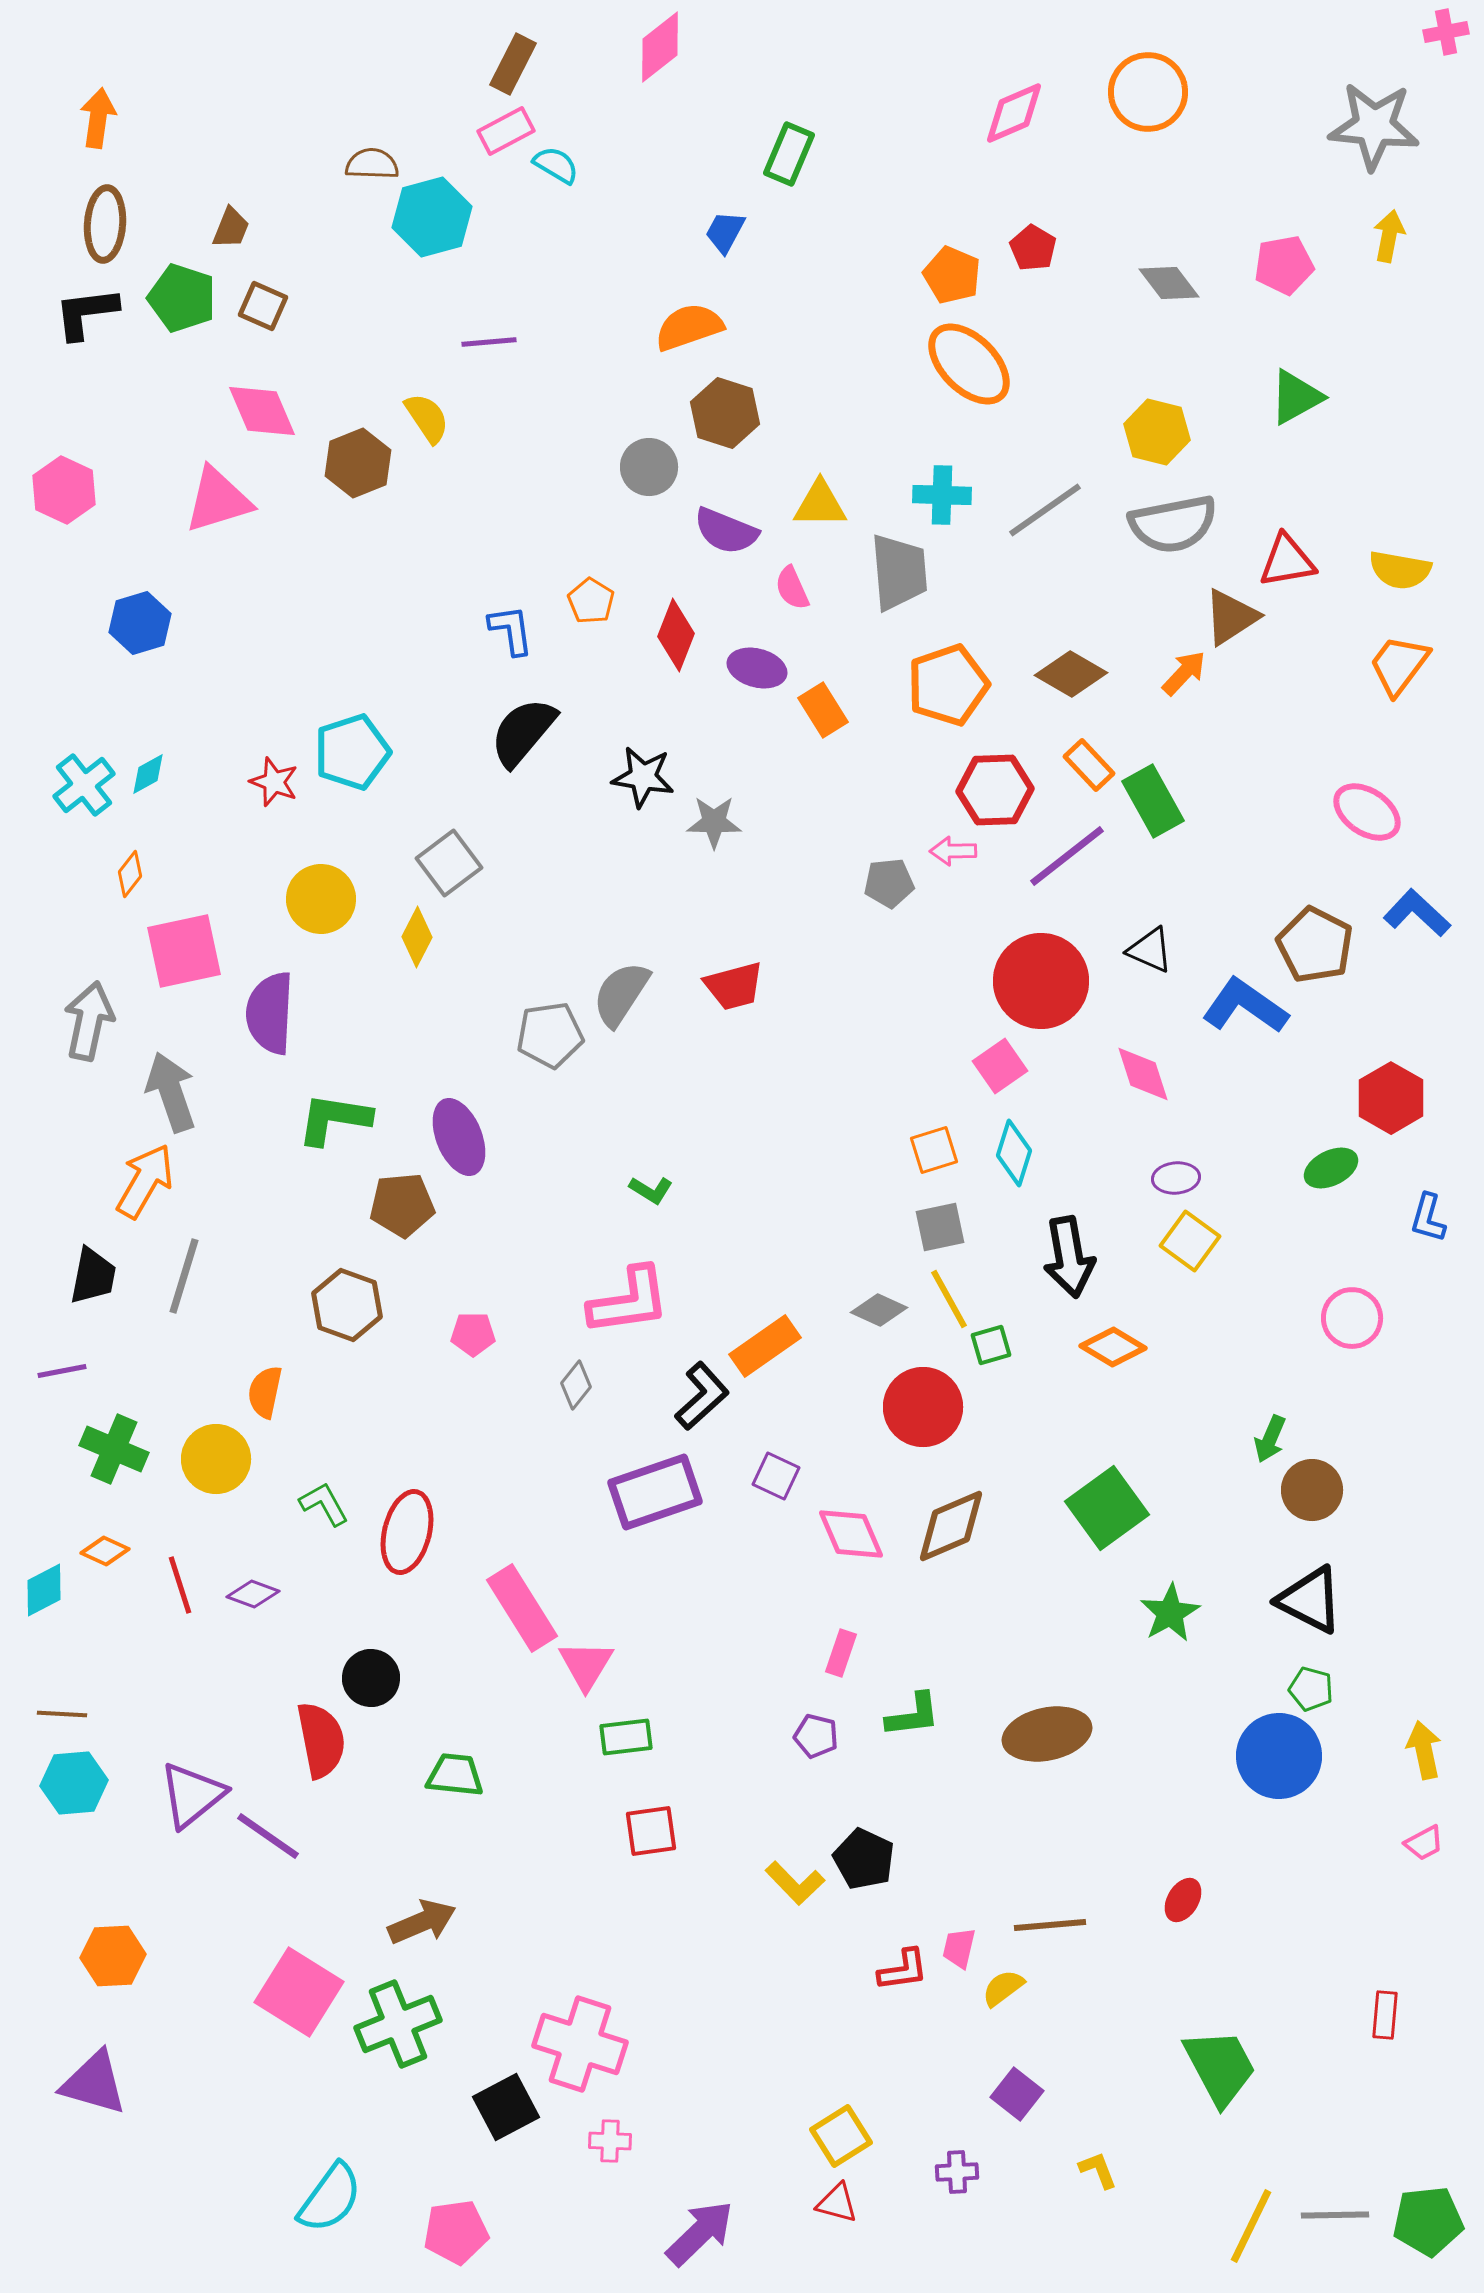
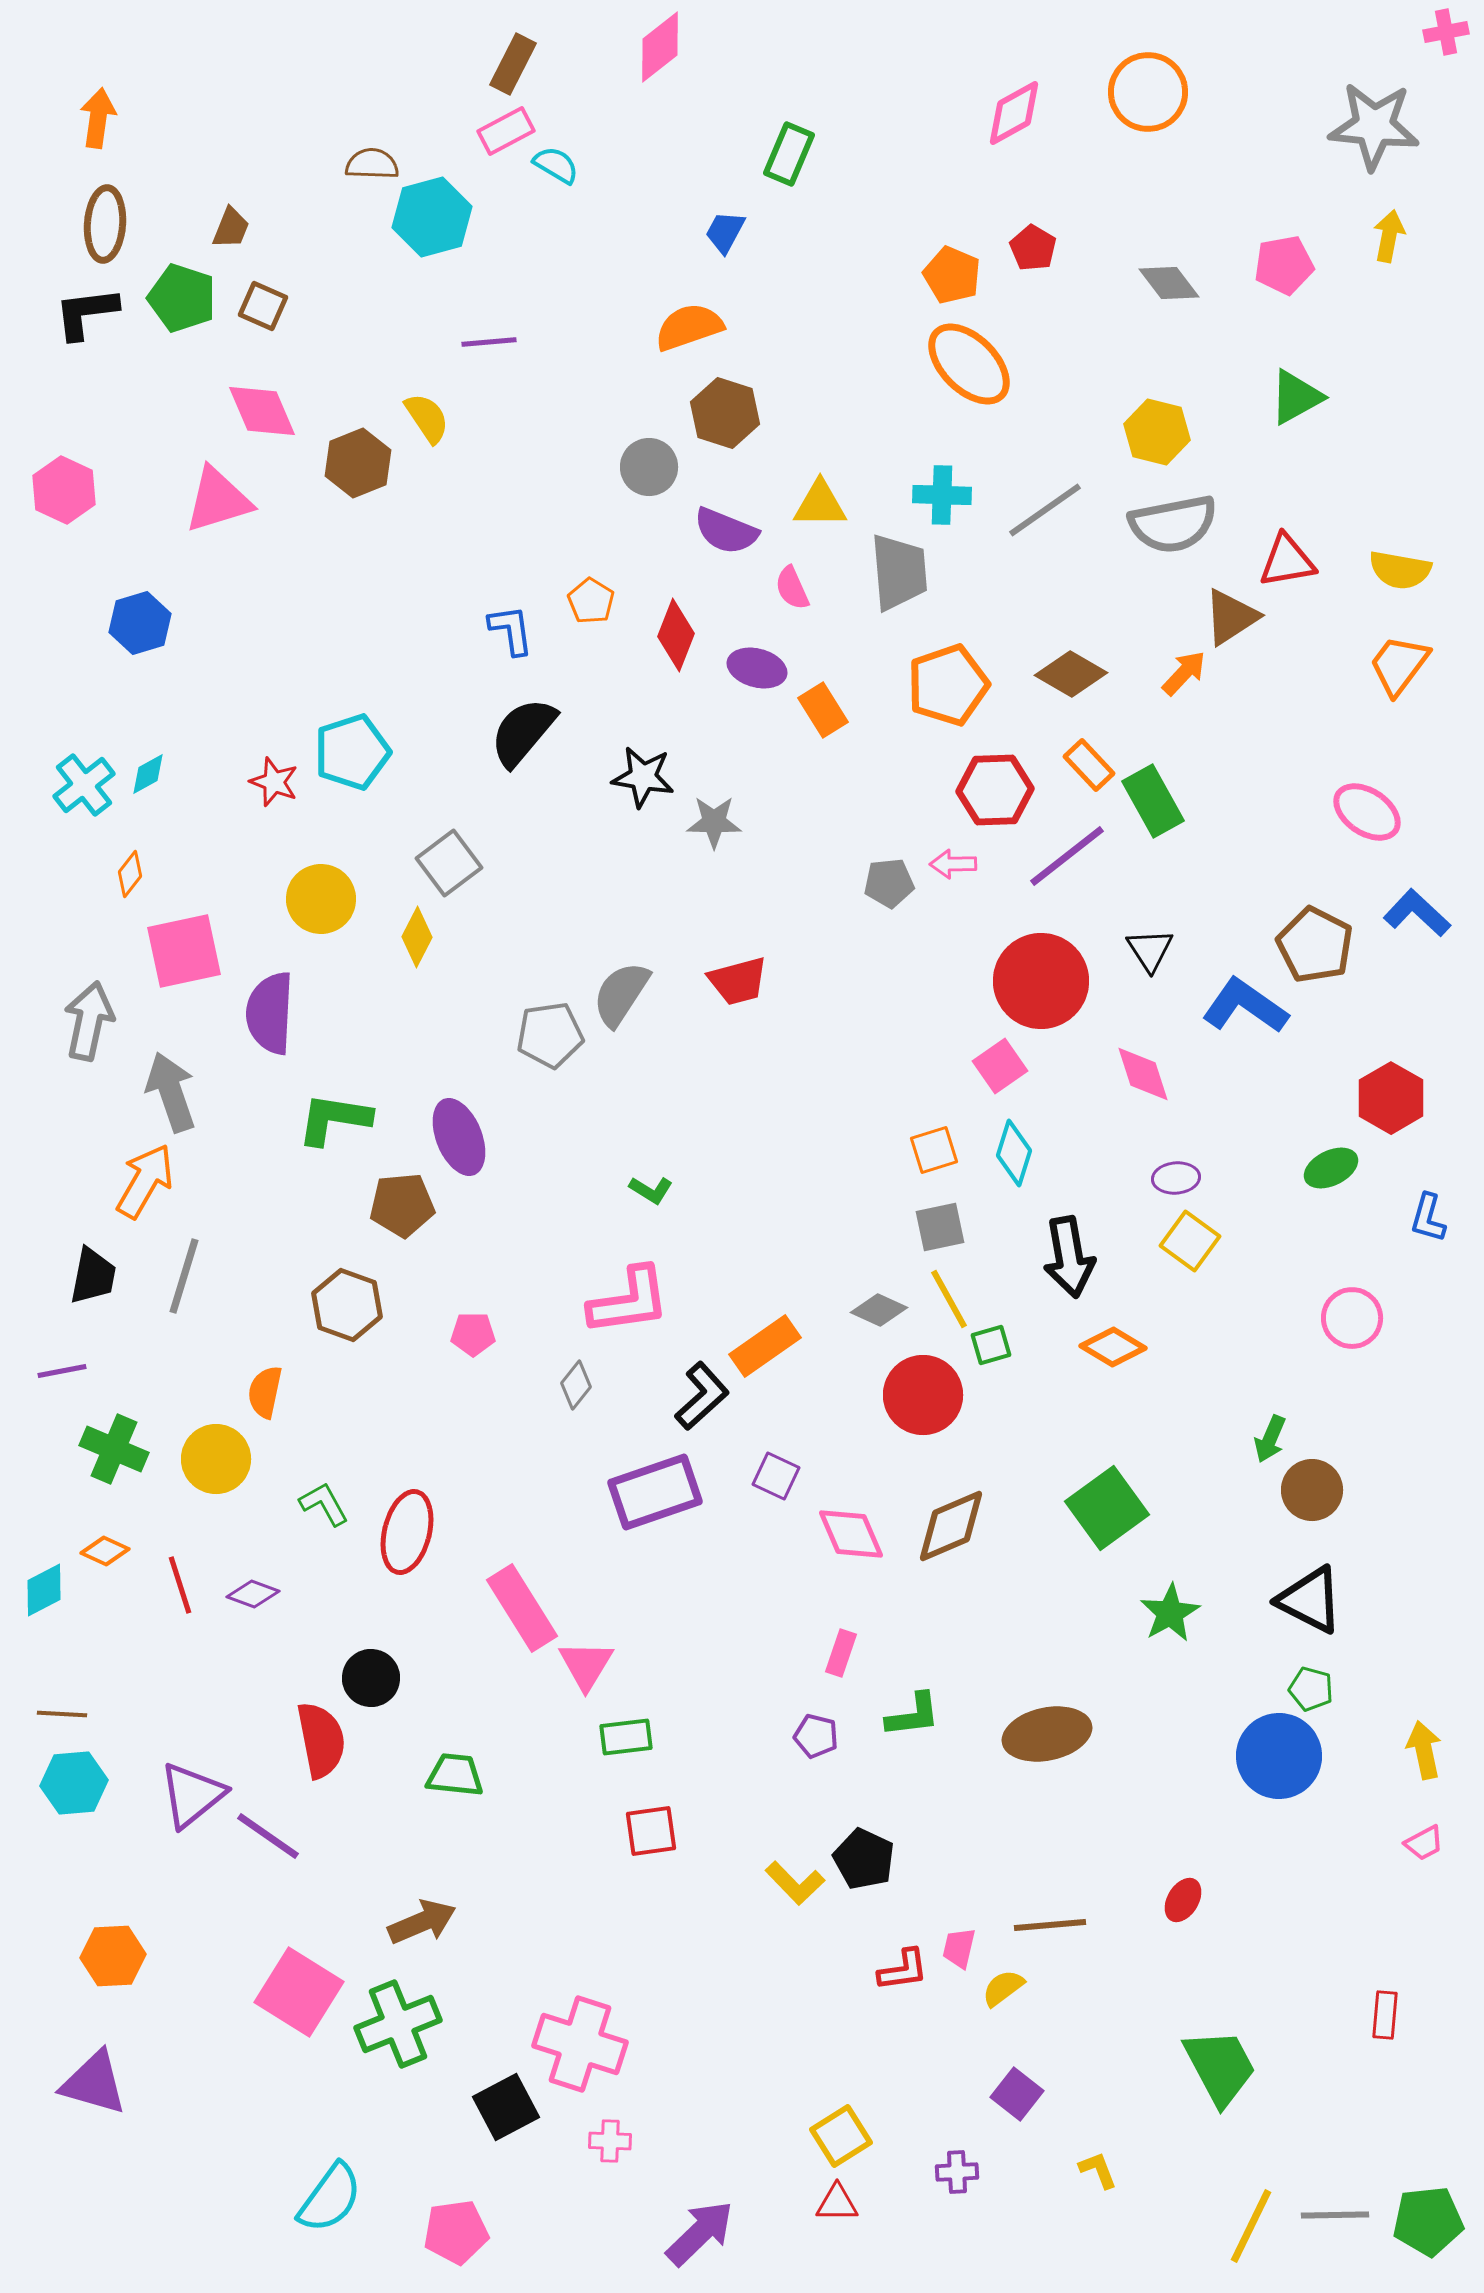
pink diamond at (1014, 113): rotated 6 degrees counterclockwise
pink arrow at (953, 851): moved 13 px down
black triangle at (1150, 950): rotated 33 degrees clockwise
red trapezoid at (734, 986): moved 4 px right, 5 px up
red circle at (923, 1407): moved 12 px up
red triangle at (837, 2203): rotated 15 degrees counterclockwise
